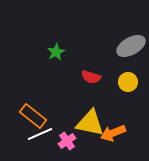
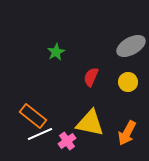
red semicircle: rotated 96 degrees clockwise
orange arrow: moved 14 px right; rotated 40 degrees counterclockwise
